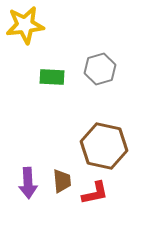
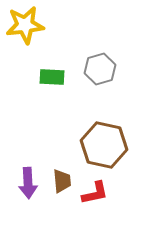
brown hexagon: moved 1 px up
